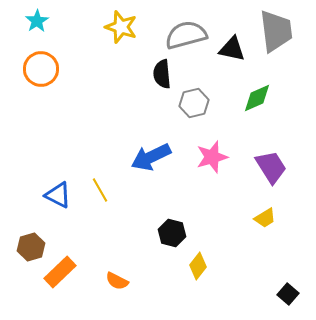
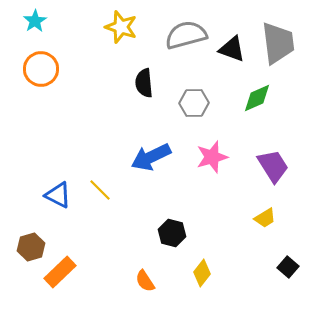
cyan star: moved 2 px left
gray trapezoid: moved 2 px right, 12 px down
black triangle: rotated 8 degrees clockwise
black semicircle: moved 18 px left, 9 px down
gray hexagon: rotated 12 degrees clockwise
purple trapezoid: moved 2 px right, 1 px up
yellow line: rotated 15 degrees counterclockwise
yellow diamond: moved 4 px right, 7 px down
orange semicircle: moved 28 px right; rotated 30 degrees clockwise
black square: moved 27 px up
